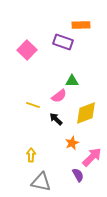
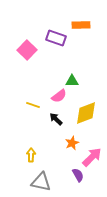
purple rectangle: moved 7 px left, 4 px up
